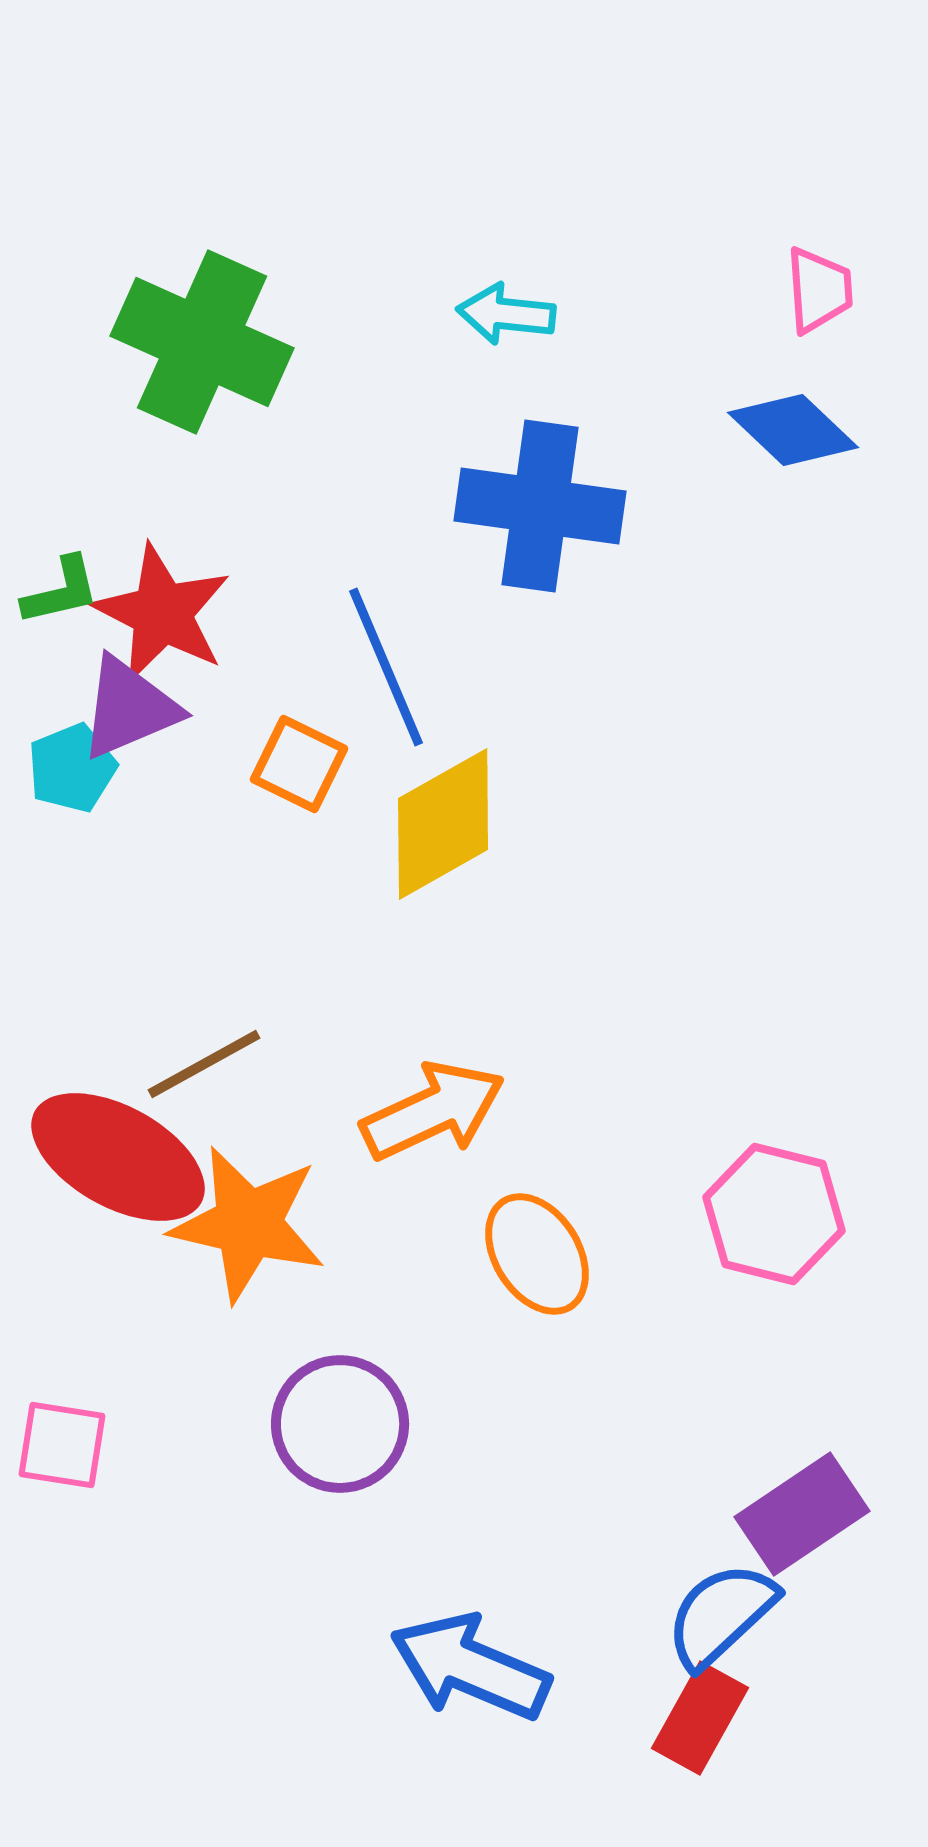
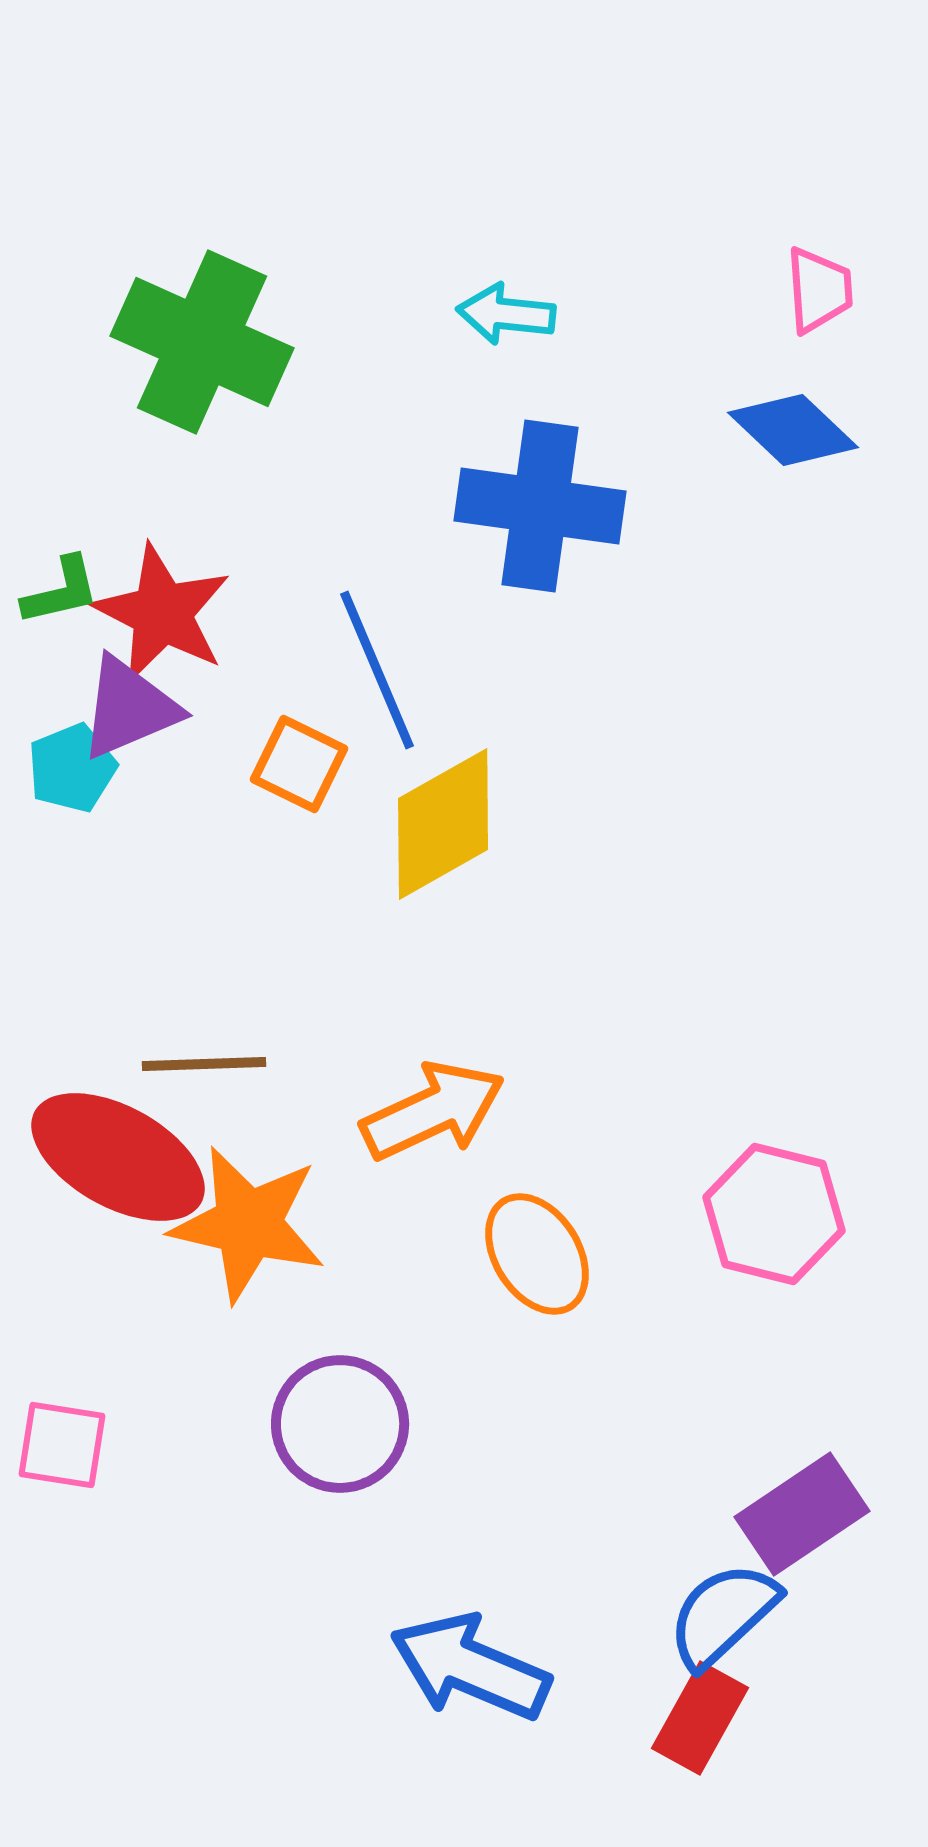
blue line: moved 9 px left, 3 px down
brown line: rotated 27 degrees clockwise
blue semicircle: moved 2 px right
